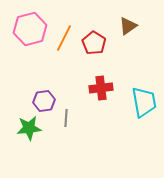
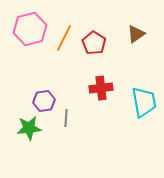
brown triangle: moved 8 px right, 8 px down
